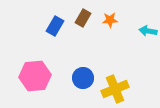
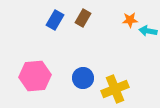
orange star: moved 20 px right
blue rectangle: moved 6 px up
